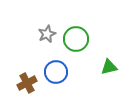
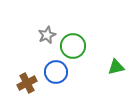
gray star: moved 1 px down
green circle: moved 3 px left, 7 px down
green triangle: moved 7 px right
